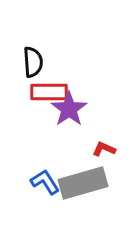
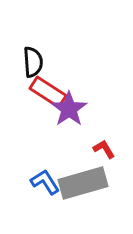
red rectangle: moved 1 px left; rotated 33 degrees clockwise
red L-shape: rotated 35 degrees clockwise
